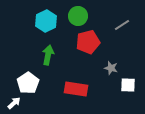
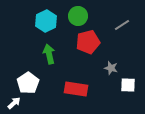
green arrow: moved 1 px right, 1 px up; rotated 24 degrees counterclockwise
